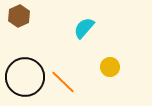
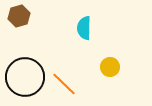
brown hexagon: rotated 10 degrees clockwise
cyan semicircle: rotated 40 degrees counterclockwise
orange line: moved 1 px right, 2 px down
